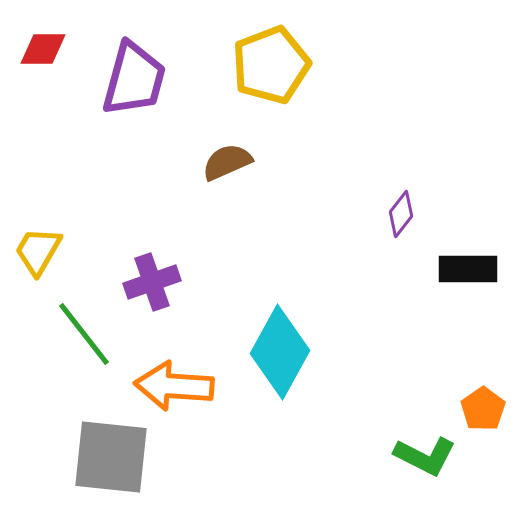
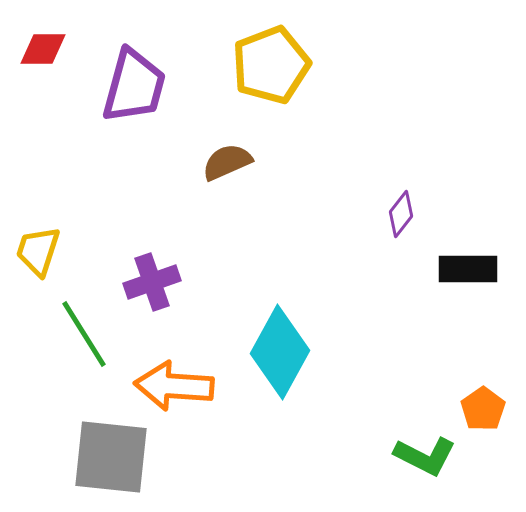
purple trapezoid: moved 7 px down
yellow trapezoid: rotated 12 degrees counterclockwise
green line: rotated 6 degrees clockwise
